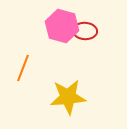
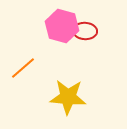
orange line: rotated 28 degrees clockwise
yellow star: rotated 9 degrees clockwise
